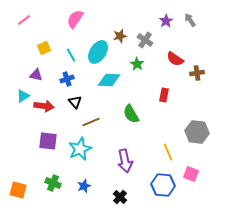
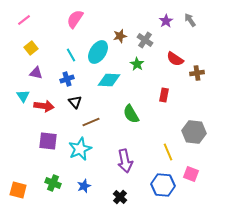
yellow square: moved 13 px left; rotated 16 degrees counterclockwise
purple triangle: moved 2 px up
cyan triangle: rotated 32 degrees counterclockwise
gray hexagon: moved 3 px left
